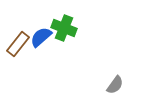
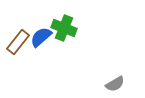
brown rectangle: moved 2 px up
gray semicircle: moved 1 px up; rotated 24 degrees clockwise
